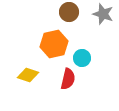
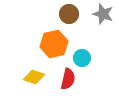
brown circle: moved 2 px down
yellow diamond: moved 6 px right, 2 px down
